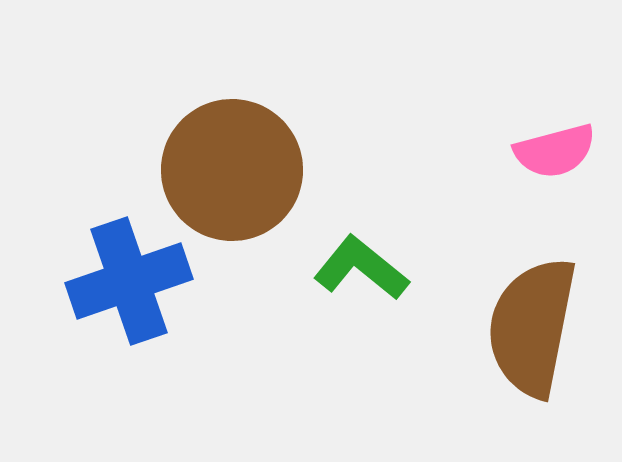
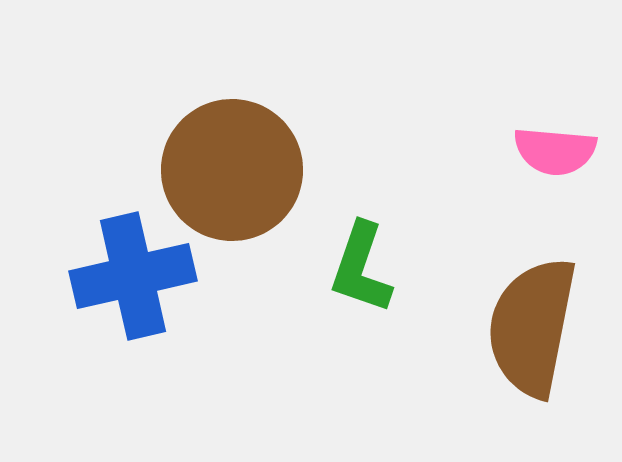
pink semicircle: rotated 20 degrees clockwise
green L-shape: rotated 110 degrees counterclockwise
blue cross: moved 4 px right, 5 px up; rotated 6 degrees clockwise
